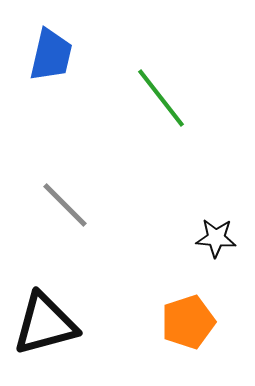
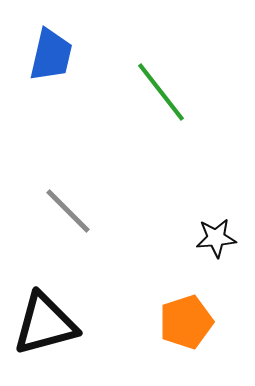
green line: moved 6 px up
gray line: moved 3 px right, 6 px down
black star: rotated 9 degrees counterclockwise
orange pentagon: moved 2 px left
